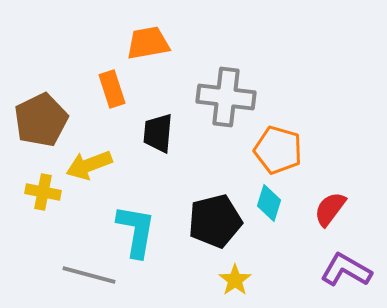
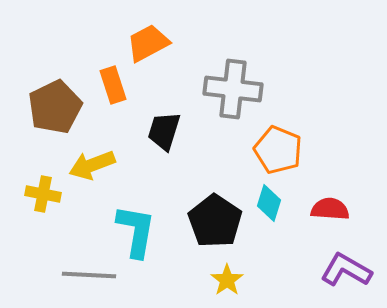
orange trapezoid: rotated 18 degrees counterclockwise
orange rectangle: moved 1 px right, 4 px up
gray cross: moved 7 px right, 8 px up
brown pentagon: moved 14 px right, 13 px up
black trapezoid: moved 6 px right, 2 px up; rotated 12 degrees clockwise
orange pentagon: rotated 6 degrees clockwise
yellow arrow: moved 3 px right
yellow cross: moved 2 px down
red semicircle: rotated 57 degrees clockwise
black pentagon: rotated 24 degrees counterclockwise
gray line: rotated 12 degrees counterclockwise
yellow star: moved 8 px left
